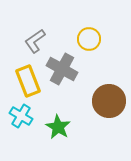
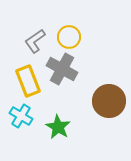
yellow circle: moved 20 px left, 2 px up
